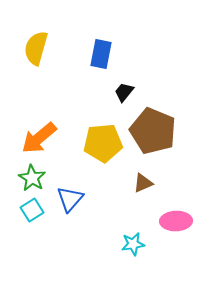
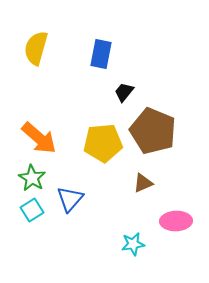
orange arrow: rotated 99 degrees counterclockwise
